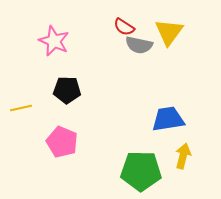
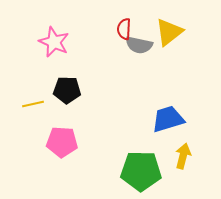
red semicircle: moved 2 px down; rotated 60 degrees clockwise
yellow triangle: rotated 16 degrees clockwise
pink star: moved 1 px down
yellow line: moved 12 px right, 4 px up
blue trapezoid: rotated 8 degrees counterclockwise
pink pentagon: rotated 20 degrees counterclockwise
